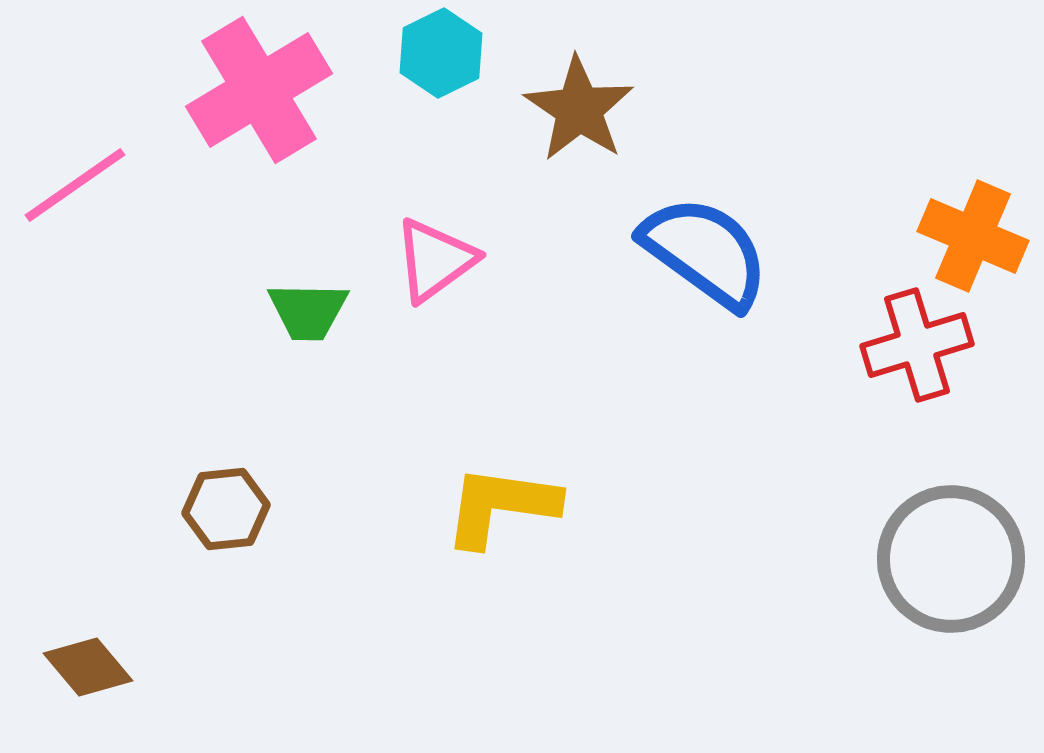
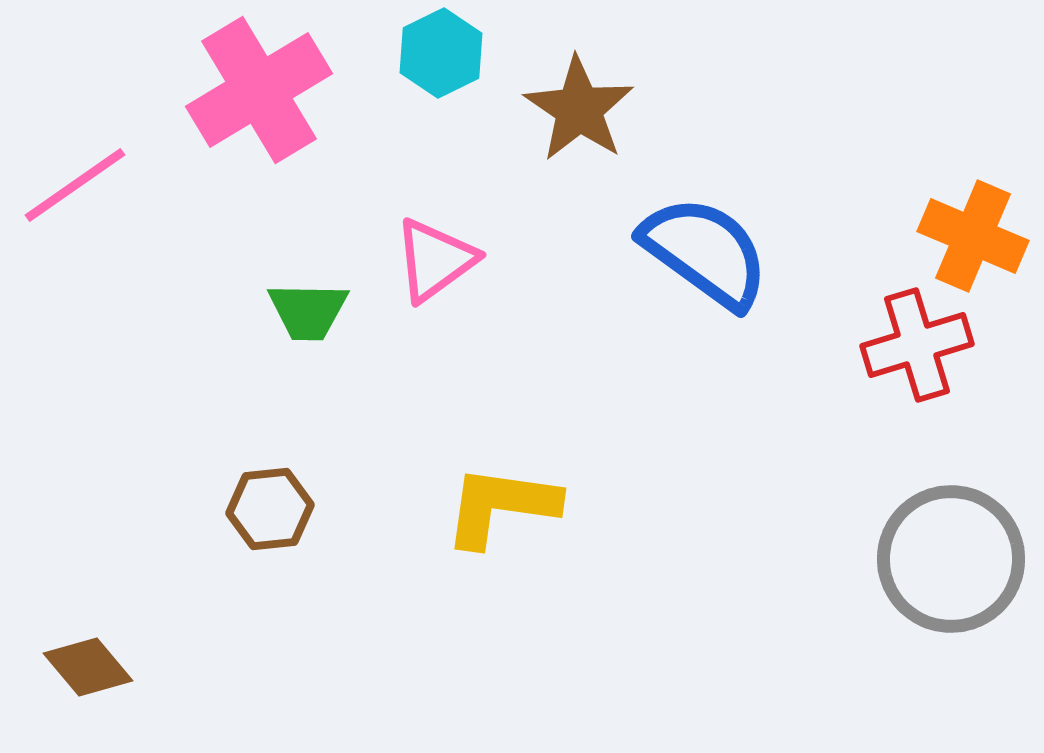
brown hexagon: moved 44 px right
